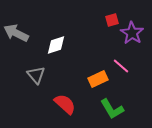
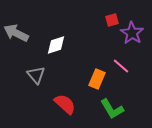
orange rectangle: moved 1 px left; rotated 42 degrees counterclockwise
